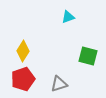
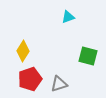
red pentagon: moved 7 px right
